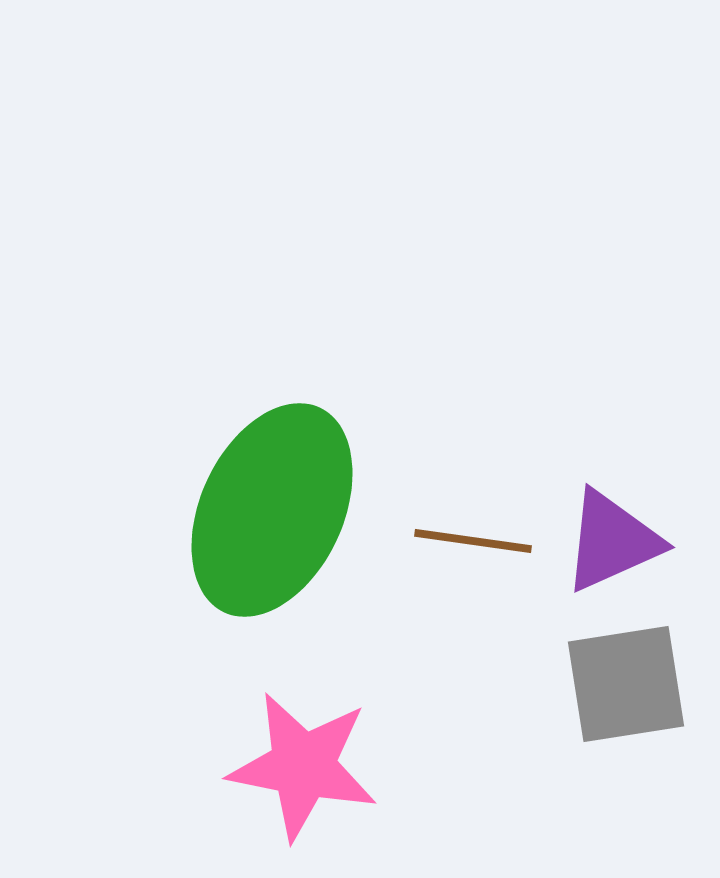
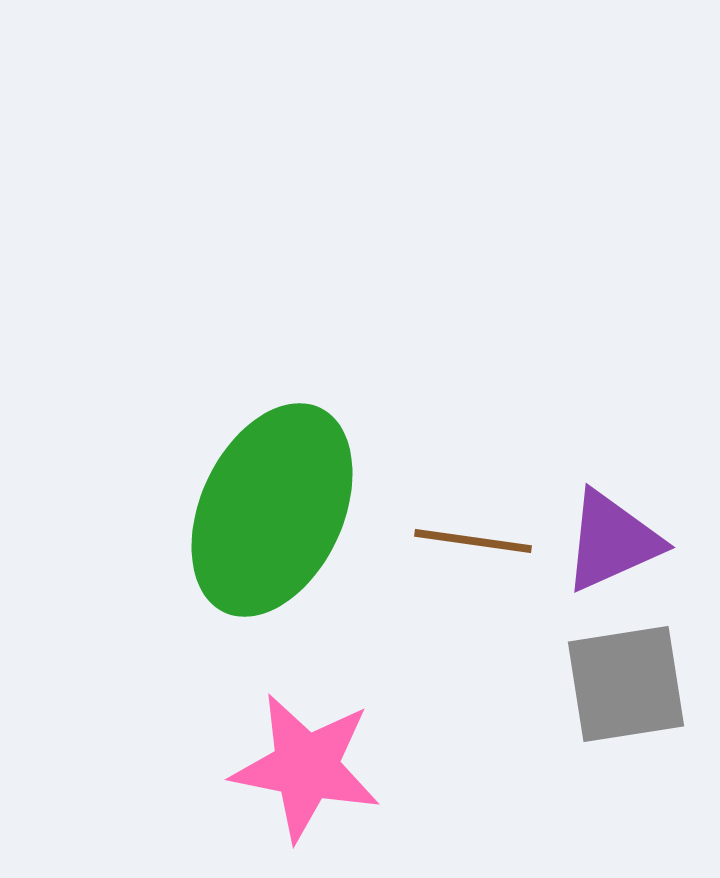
pink star: moved 3 px right, 1 px down
